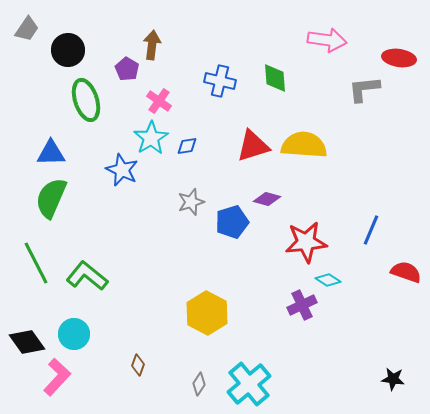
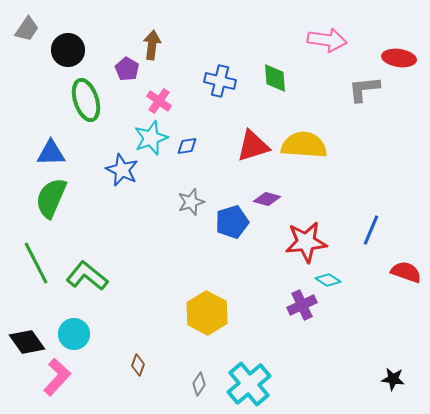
cyan star: rotated 12 degrees clockwise
